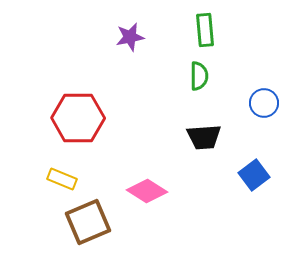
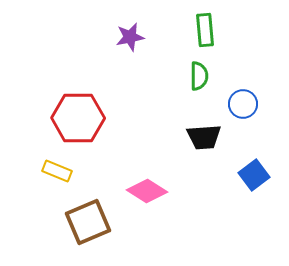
blue circle: moved 21 px left, 1 px down
yellow rectangle: moved 5 px left, 8 px up
